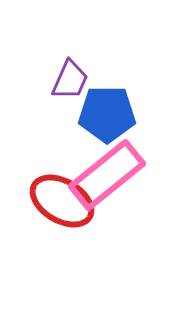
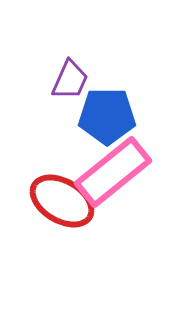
blue pentagon: moved 2 px down
pink rectangle: moved 6 px right, 3 px up
